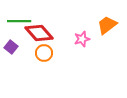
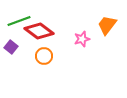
green line: rotated 20 degrees counterclockwise
orange trapezoid: rotated 15 degrees counterclockwise
red diamond: moved 2 px up; rotated 12 degrees counterclockwise
orange circle: moved 3 px down
